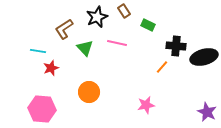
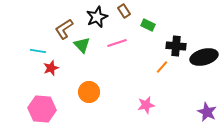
pink line: rotated 30 degrees counterclockwise
green triangle: moved 3 px left, 3 px up
